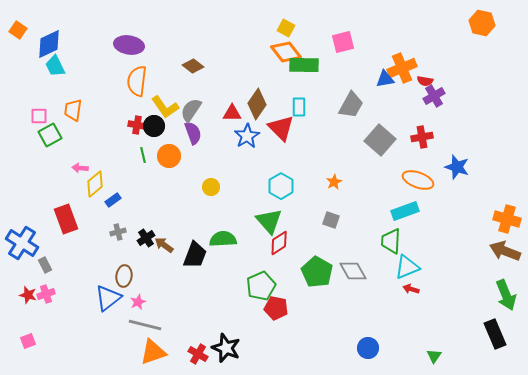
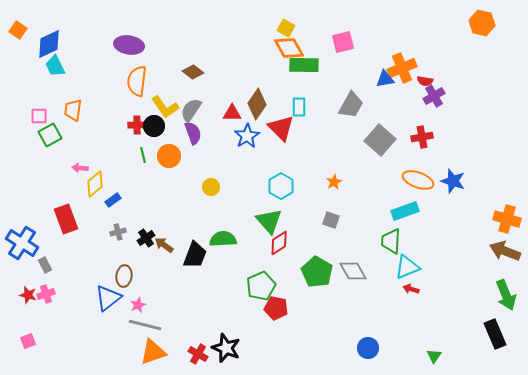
orange diamond at (286, 52): moved 3 px right, 4 px up; rotated 8 degrees clockwise
brown diamond at (193, 66): moved 6 px down
red cross at (137, 125): rotated 12 degrees counterclockwise
blue star at (457, 167): moved 4 px left, 14 px down
pink star at (138, 302): moved 3 px down
